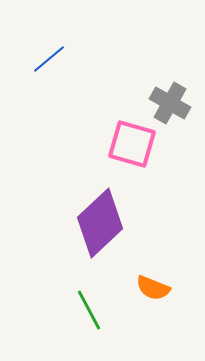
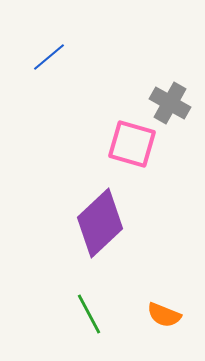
blue line: moved 2 px up
orange semicircle: moved 11 px right, 27 px down
green line: moved 4 px down
